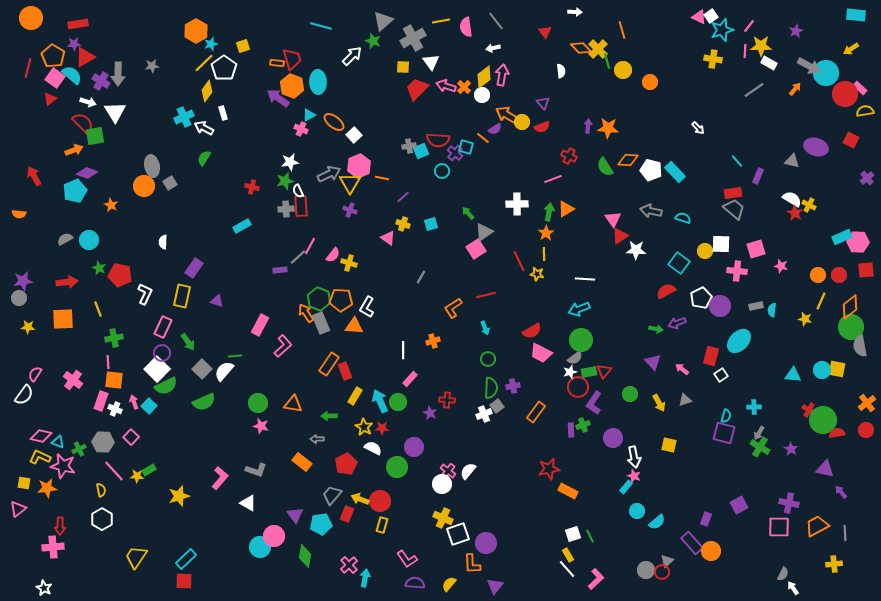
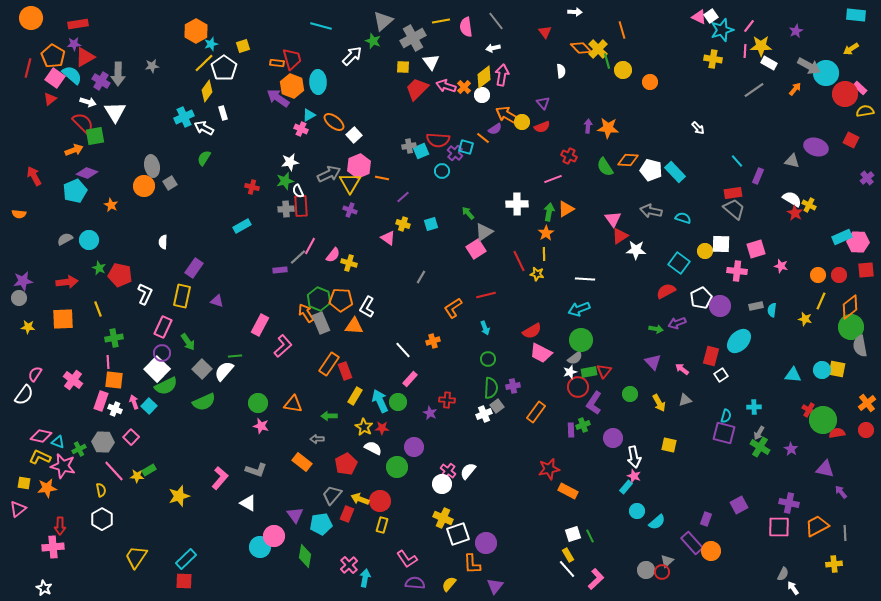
white line at (403, 350): rotated 42 degrees counterclockwise
